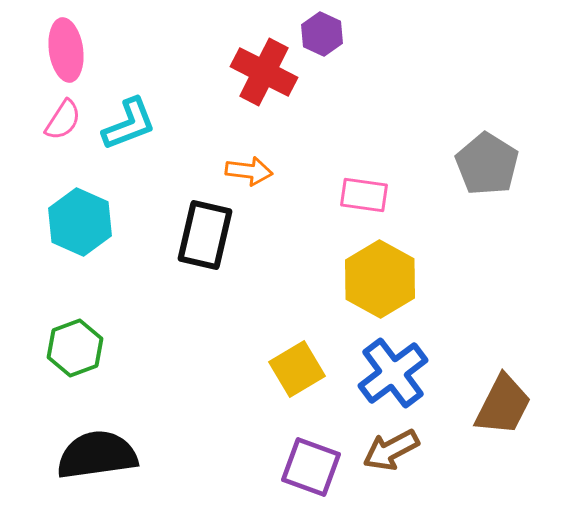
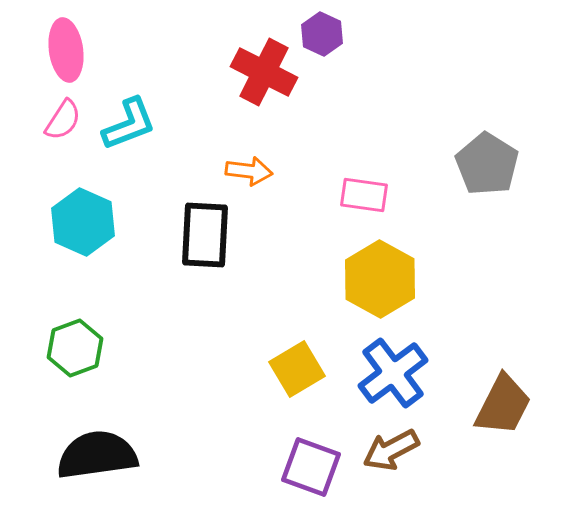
cyan hexagon: moved 3 px right
black rectangle: rotated 10 degrees counterclockwise
